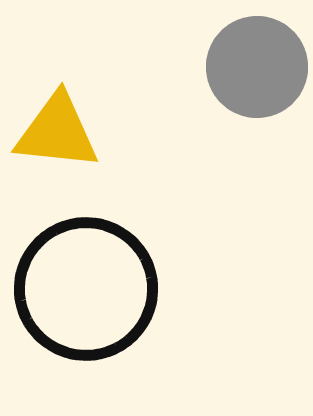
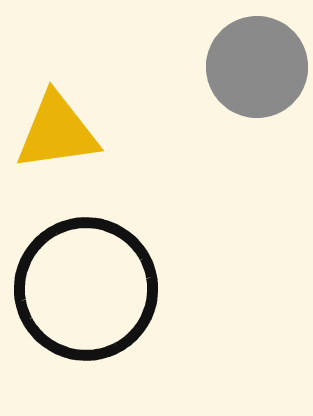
yellow triangle: rotated 14 degrees counterclockwise
